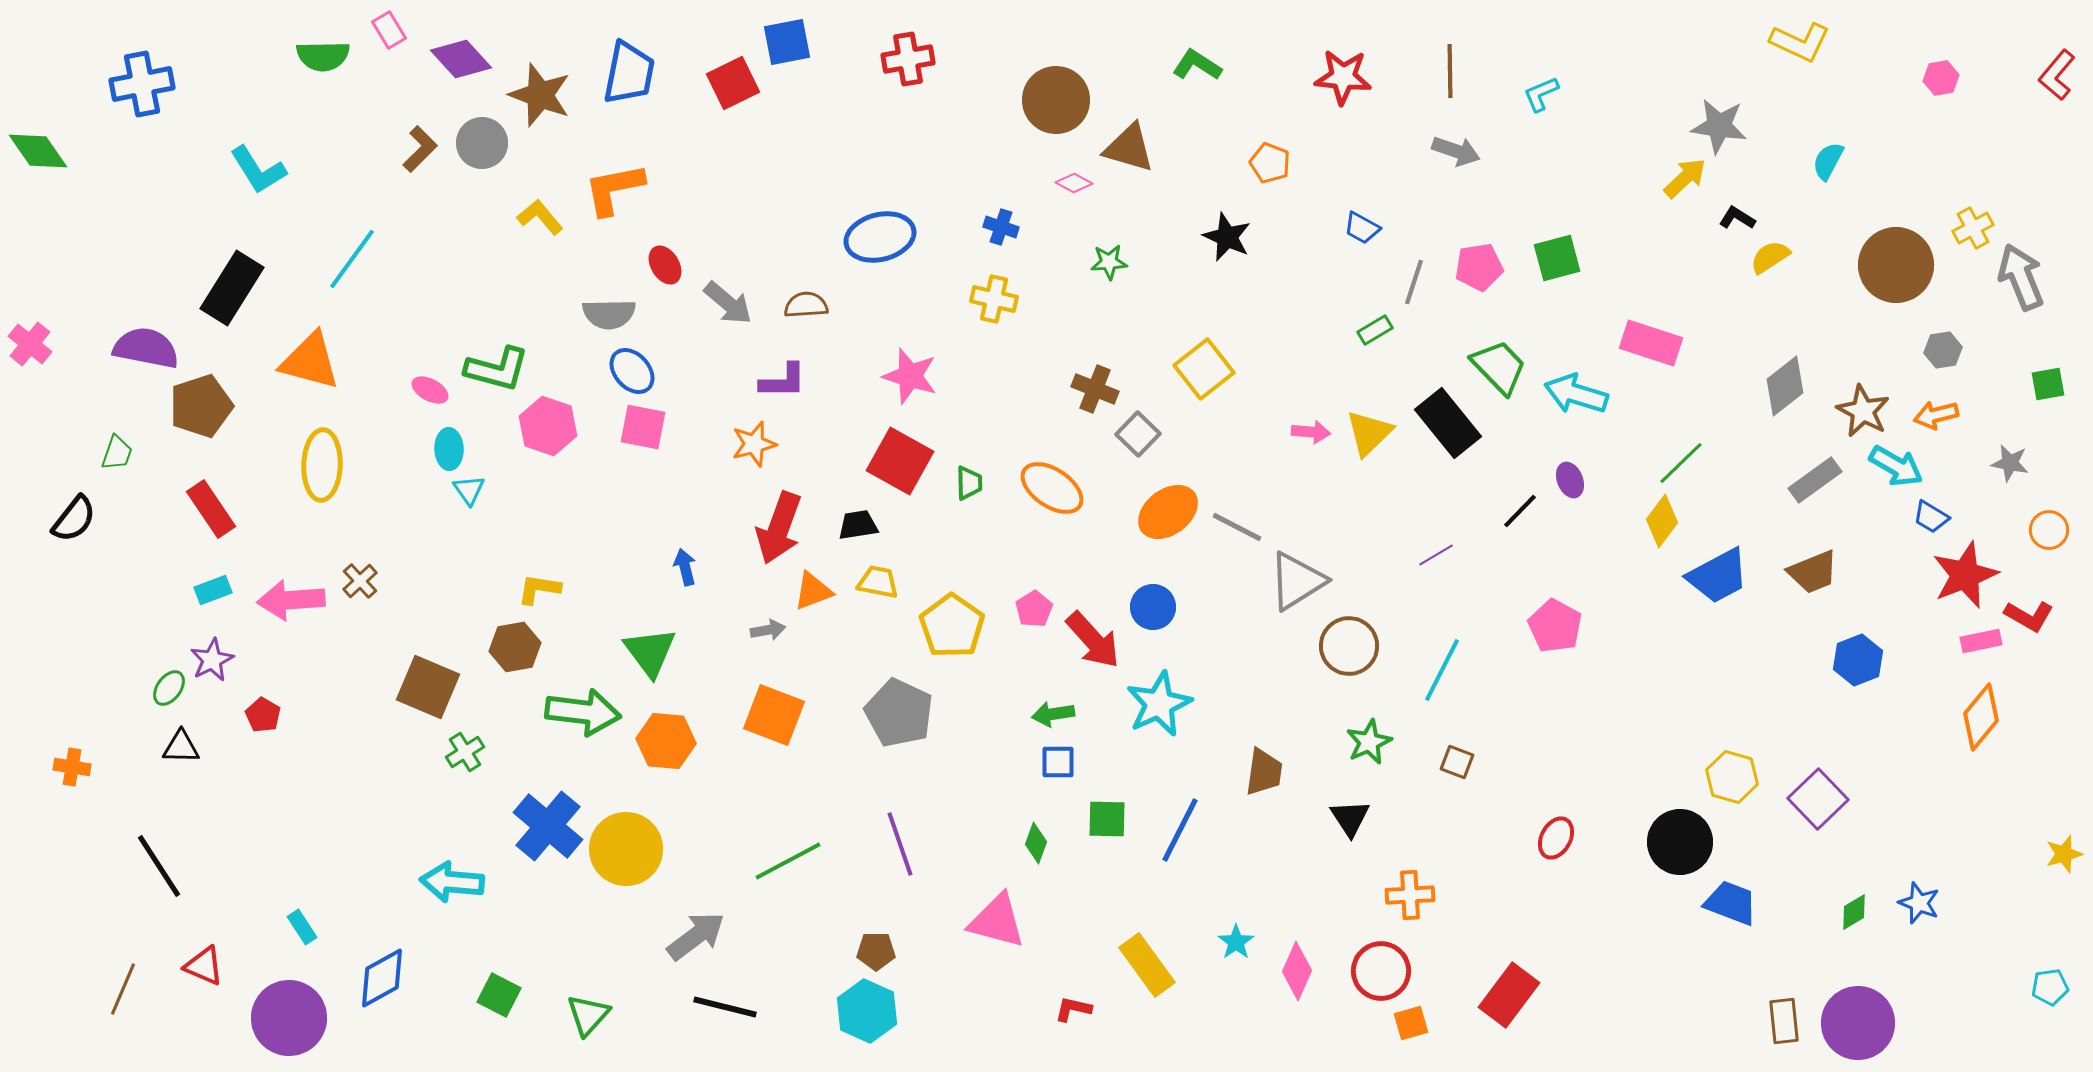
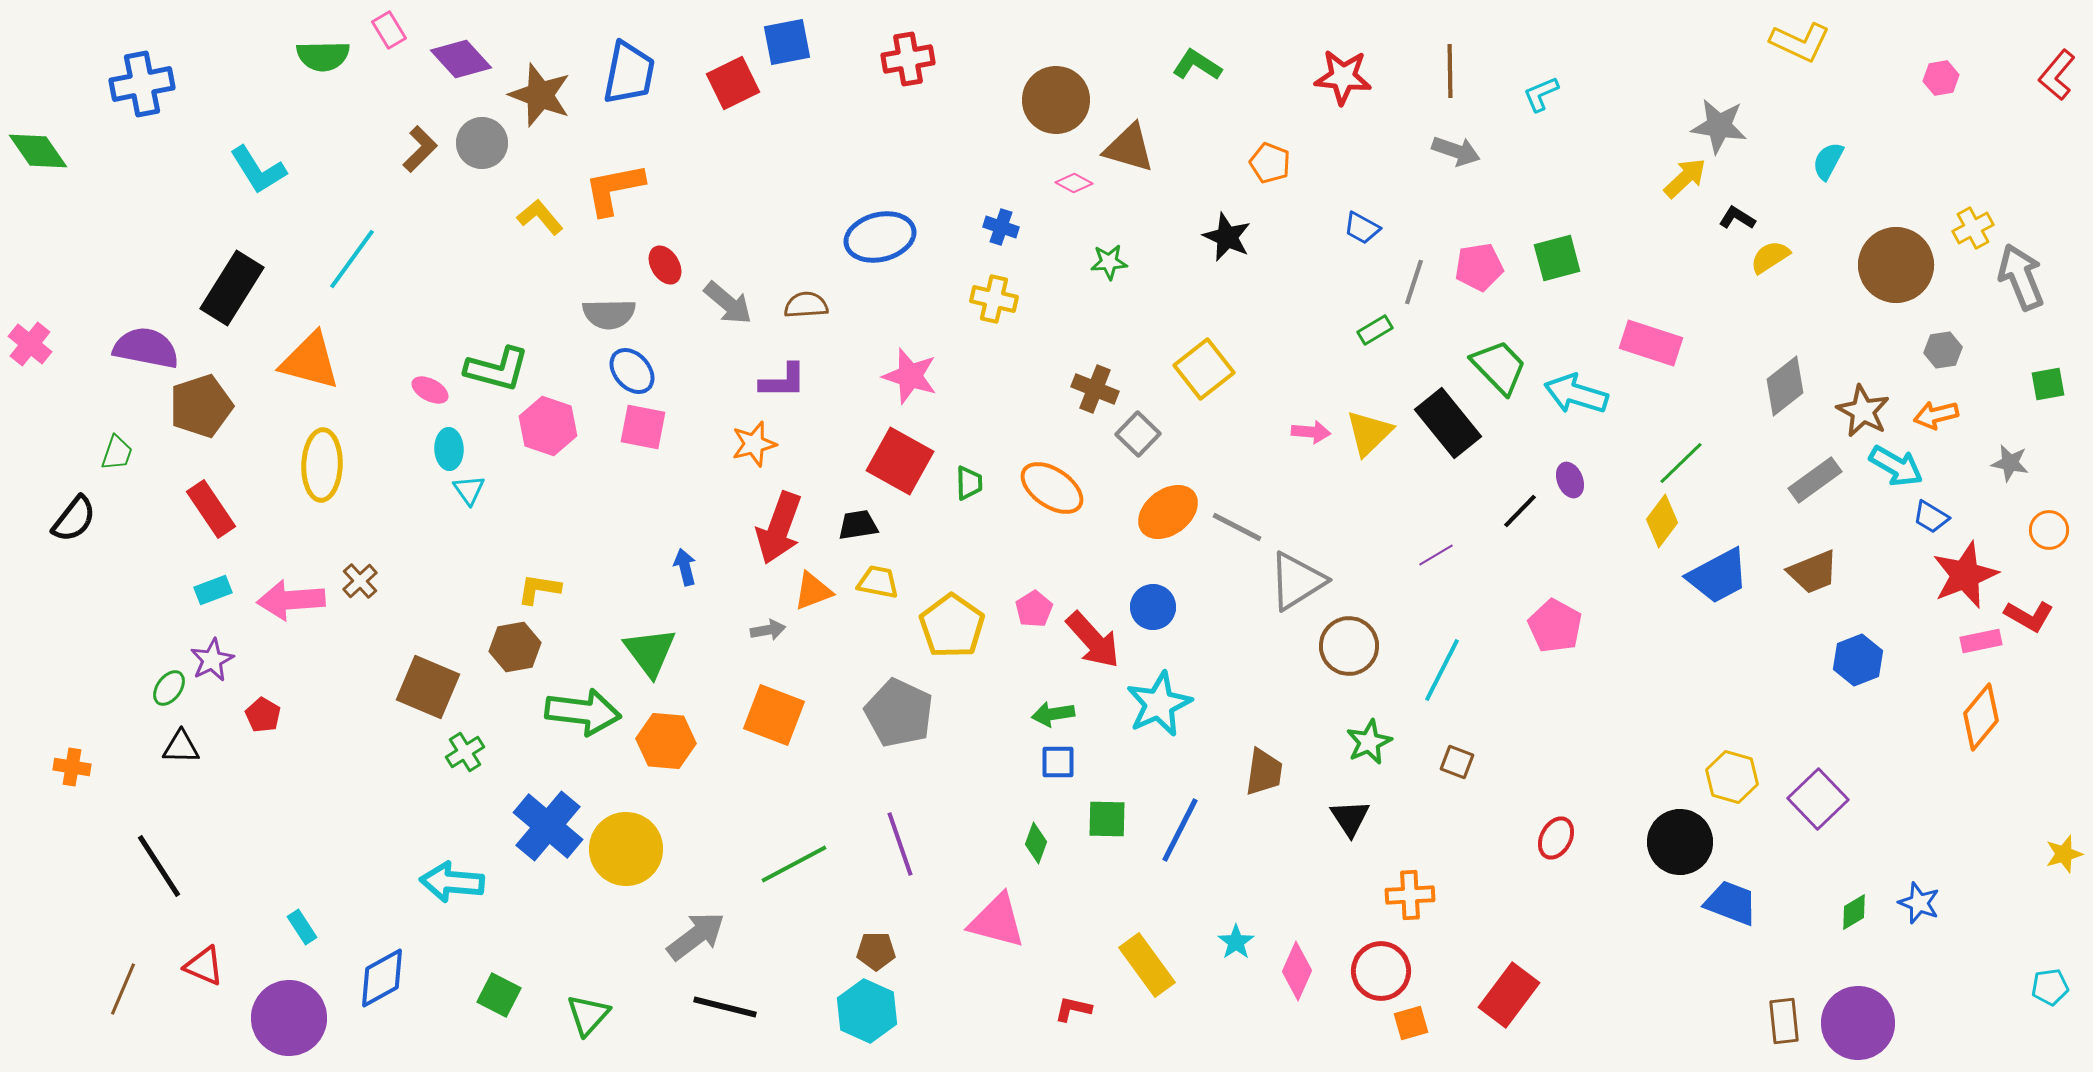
green line at (788, 861): moved 6 px right, 3 px down
